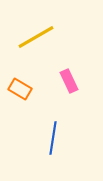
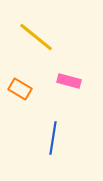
yellow line: rotated 69 degrees clockwise
pink rectangle: rotated 50 degrees counterclockwise
